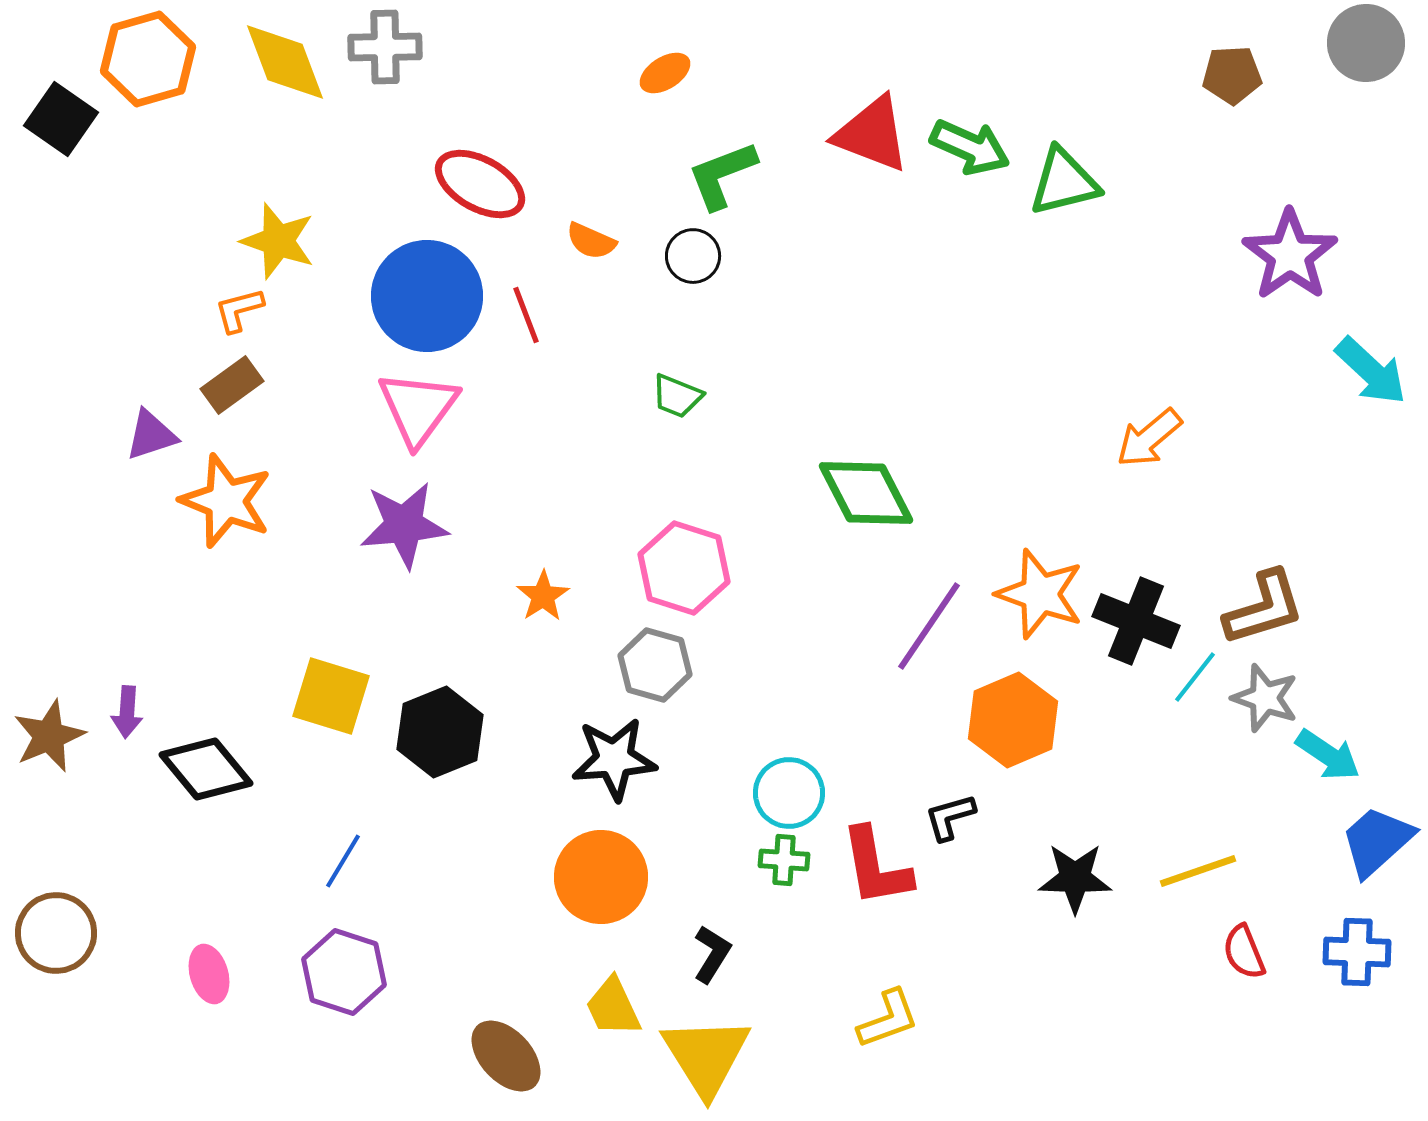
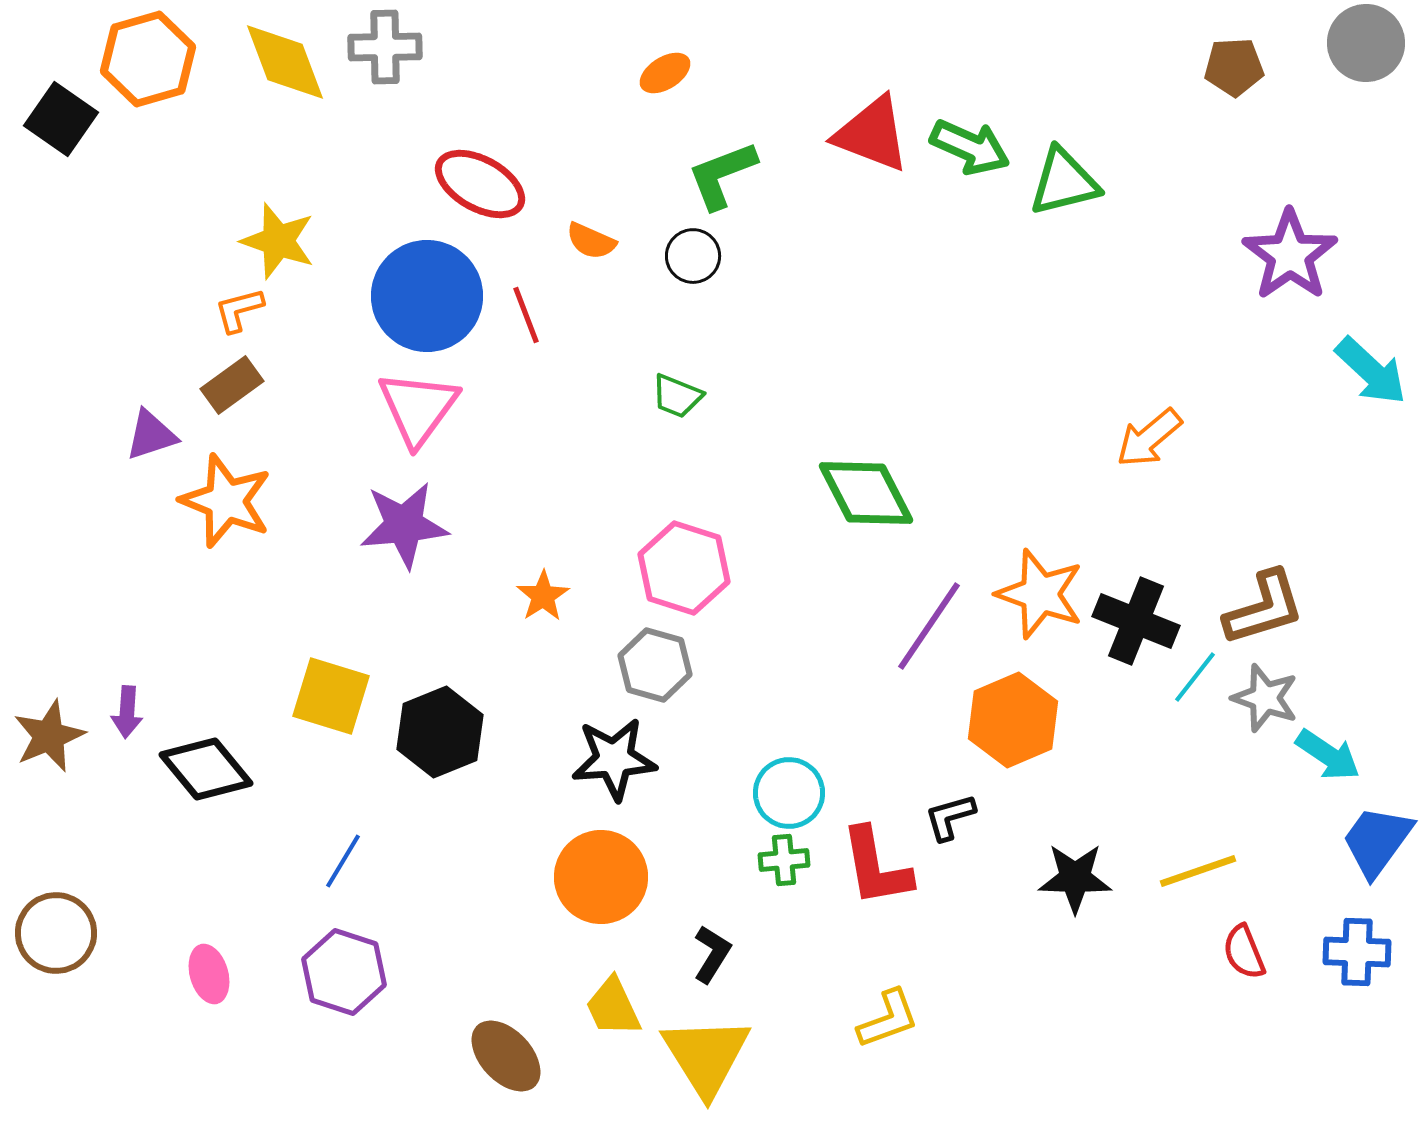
brown pentagon at (1232, 75): moved 2 px right, 8 px up
blue trapezoid at (1377, 841): rotated 12 degrees counterclockwise
green cross at (784, 860): rotated 9 degrees counterclockwise
